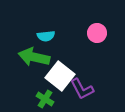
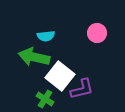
purple L-shape: rotated 75 degrees counterclockwise
